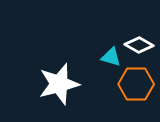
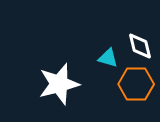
white diamond: moved 1 px right, 1 px down; rotated 48 degrees clockwise
cyan triangle: moved 3 px left, 1 px down
